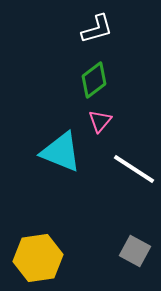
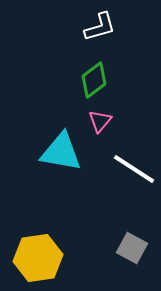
white L-shape: moved 3 px right, 2 px up
cyan triangle: rotated 12 degrees counterclockwise
gray square: moved 3 px left, 3 px up
